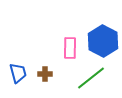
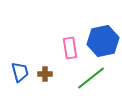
blue hexagon: rotated 20 degrees clockwise
pink rectangle: rotated 10 degrees counterclockwise
blue trapezoid: moved 2 px right, 1 px up
